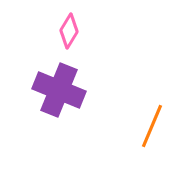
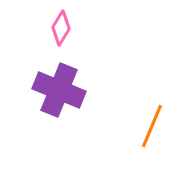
pink diamond: moved 8 px left, 3 px up
